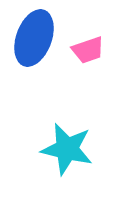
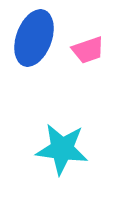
cyan star: moved 5 px left; rotated 6 degrees counterclockwise
